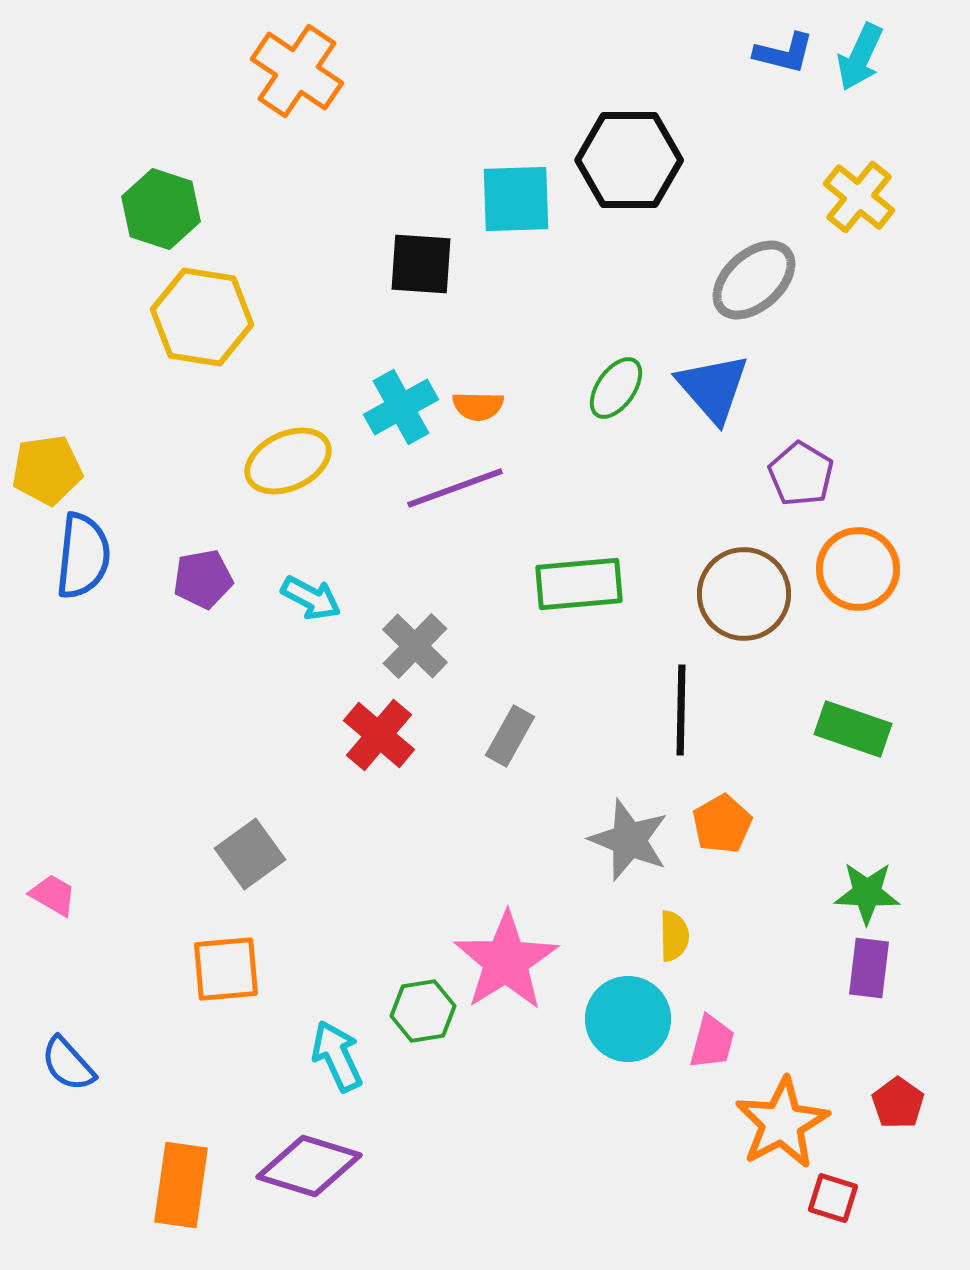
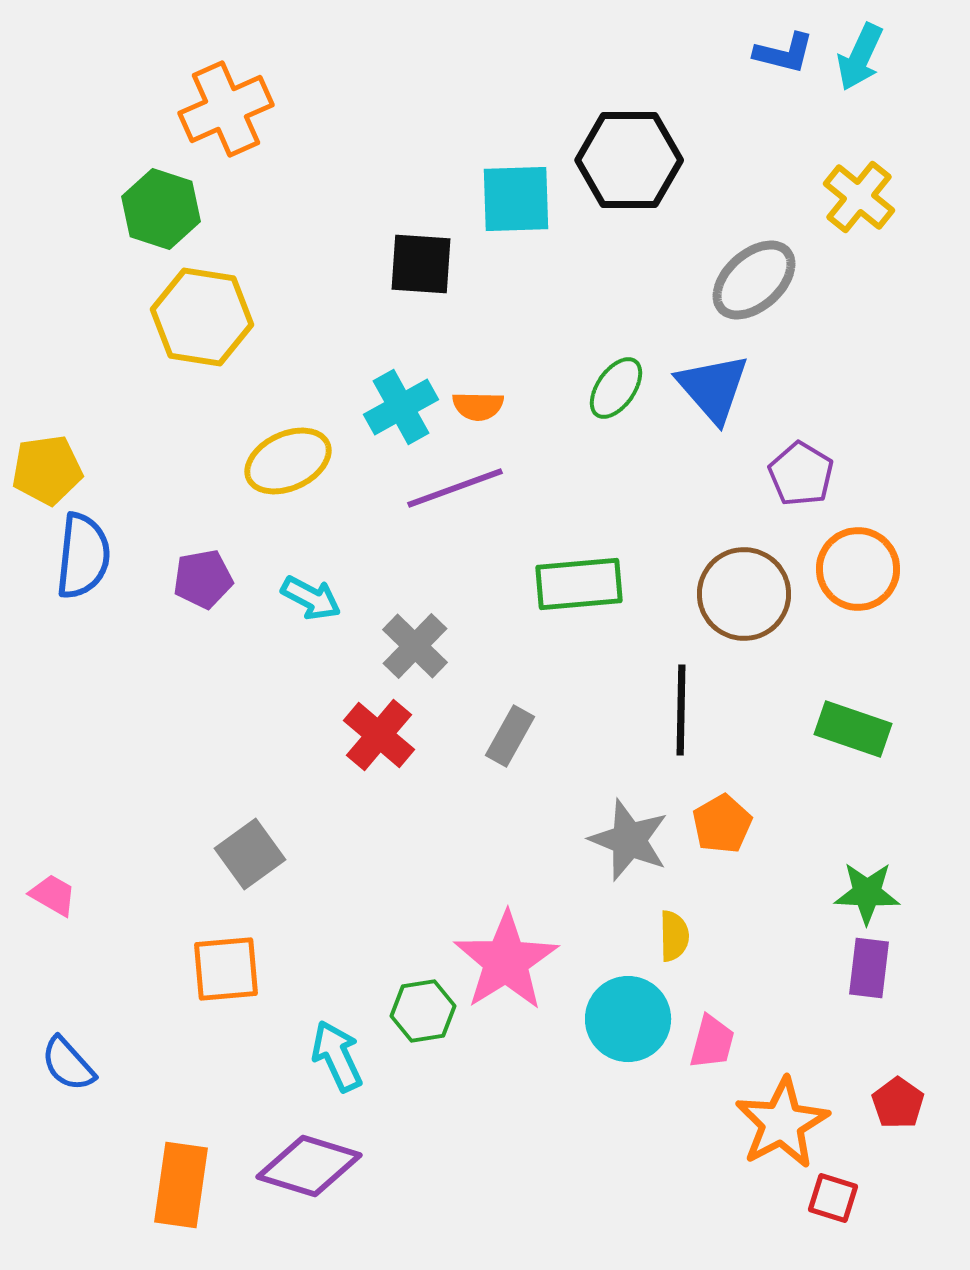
orange cross at (297, 71): moved 71 px left, 38 px down; rotated 32 degrees clockwise
